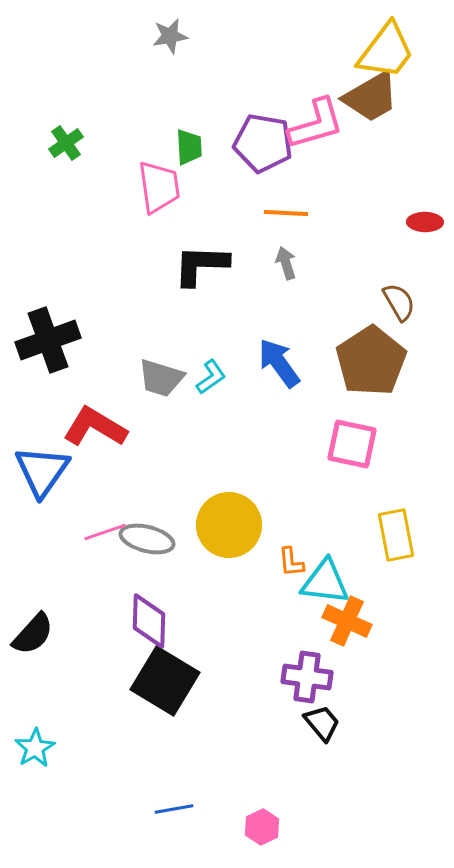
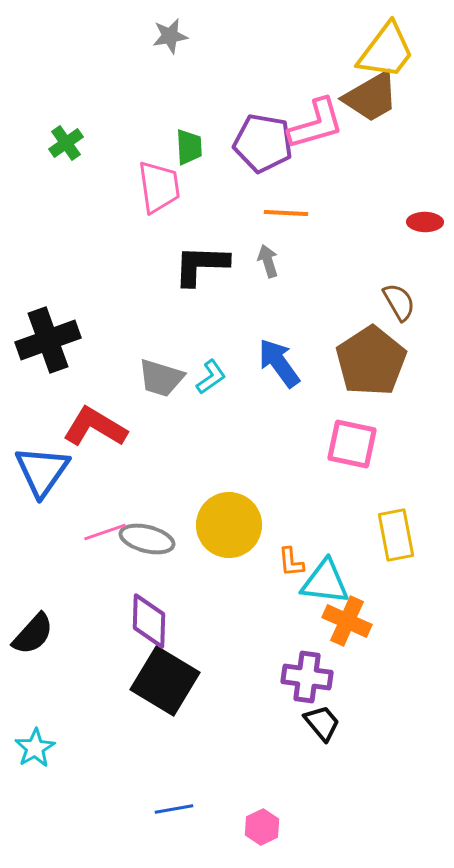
gray arrow: moved 18 px left, 2 px up
